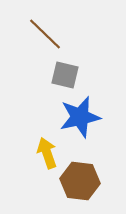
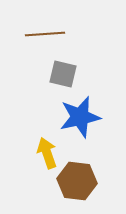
brown line: rotated 48 degrees counterclockwise
gray square: moved 2 px left, 1 px up
brown hexagon: moved 3 px left
